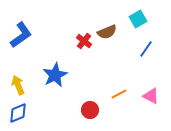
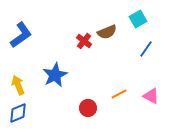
red circle: moved 2 px left, 2 px up
